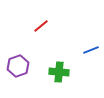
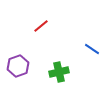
blue line: moved 1 px right, 1 px up; rotated 56 degrees clockwise
green cross: rotated 18 degrees counterclockwise
